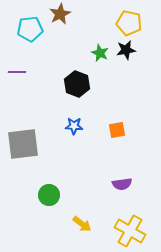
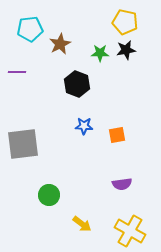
brown star: moved 30 px down
yellow pentagon: moved 4 px left, 1 px up
green star: rotated 24 degrees counterclockwise
blue star: moved 10 px right
orange square: moved 5 px down
